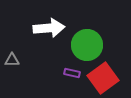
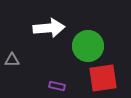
green circle: moved 1 px right, 1 px down
purple rectangle: moved 15 px left, 13 px down
red square: rotated 28 degrees clockwise
